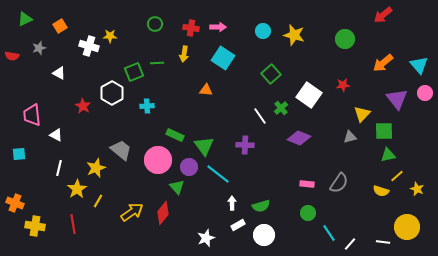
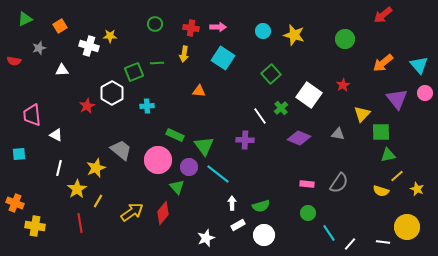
red semicircle at (12, 56): moved 2 px right, 5 px down
white triangle at (59, 73): moved 3 px right, 3 px up; rotated 32 degrees counterclockwise
red star at (343, 85): rotated 24 degrees counterclockwise
orange triangle at (206, 90): moved 7 px left, 1 px down
red star at (83, 106): moved 4 px right; rotated 14 degrees clockwise
green square at (384, 131): moved 3 px left, 1 px down
gray triangle at (350, 137): moved 12 px left, 3 px up; rotated 24 degrees clockwise
purple cross at (245, 145): moved 5 px up
red line at (73, 224): moved 7 px right, 1 px up
